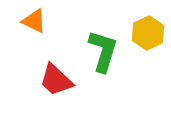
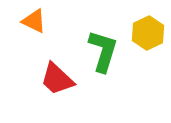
red trapezoid: moved 1 px right, 1 px up
